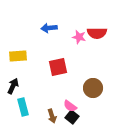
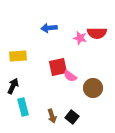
pink star: moved 1 px right, 1 px down
pink semicircle: moved 30 px up
